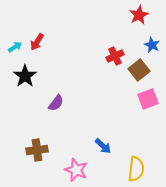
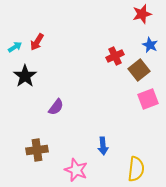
red star: moved 3 px right, 1 px up; rotated 12 degrees clockwise
blue star: moved 2 px left
purple semicircle: moved 4 px down
blue arrow: rotated 42 degrees clockwise
